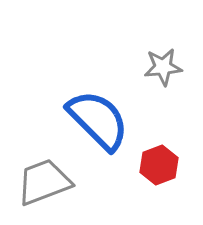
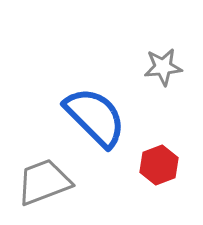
blue semicircle: moved 3 px left, 3 px up
